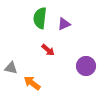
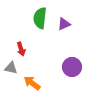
red arrow: moved 27 px left, 1 px up; rotated 32 degrees clockwise
purple circle: moved 14 px left, 1 px down
